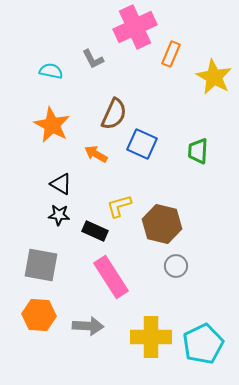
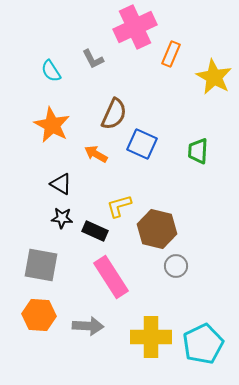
cyan semicircle: rotated 135 degrees counterclockwise
black star: moved 3 px right, 3 px down
brown hexagon: moved 5 px left, 5 px down
